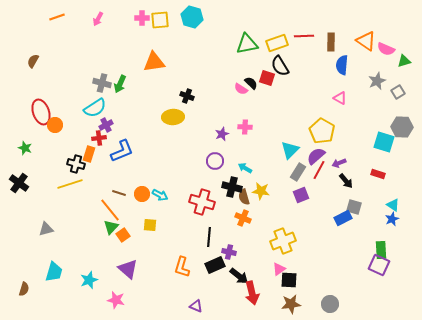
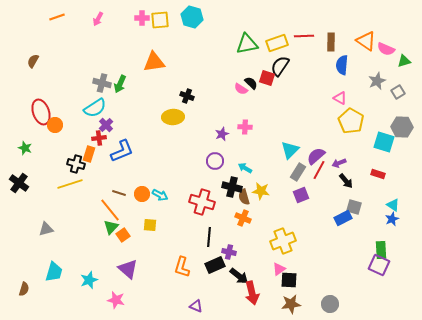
black semicircle at (280, 66): rotated 65 degrees clockwise
purple cross at (106, 125): rotated 16 degrees counterclockwise
yellow pentagon at (322, 131): moved 29 px right, 10 px up
